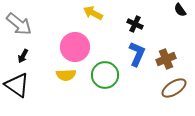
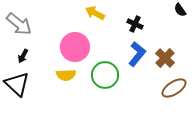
yellow arrow: moved 2 px right
blue L-shape: rotated 15 degrees clockwise
brown cross: moved 1 px left, 1 px up; rotated 24 degrees counterclockwise
black triangle: moved 1 px up; rotated 8 degrees clockwise
